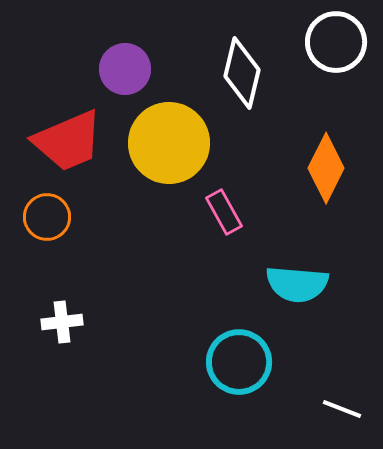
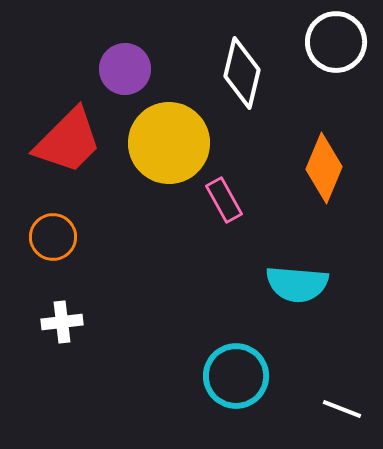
red trapezoid: rotated 22 degrees counterclockwise
orange diamond: moved 2 px left; rotated 4 degrees counterclockwise
pink rectangle: moved 12 px up
orange circle: moved 6 px right, 20 px down
cyan circle: moved 3 px left, 14 px down
